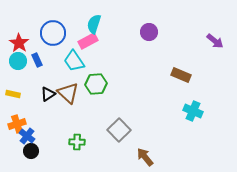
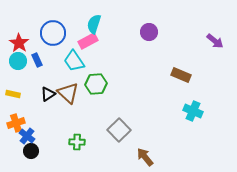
orange cross: moved 1 px left, 1 px up
